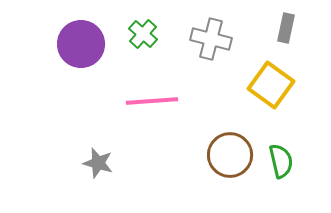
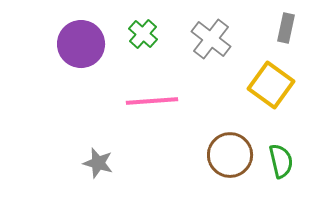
gray cross: rotated 24 degrees clockwise
